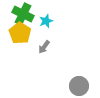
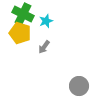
yellow pentagon: rotated 15 degrees counterclockwise
